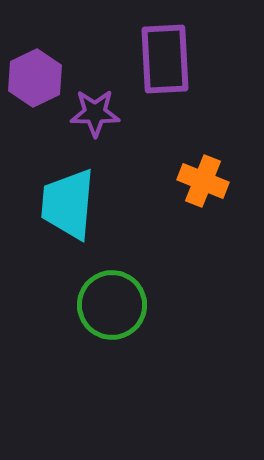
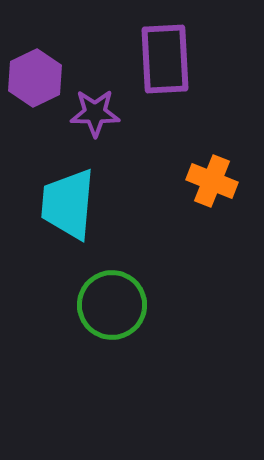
orange cross: moved 9 px right
